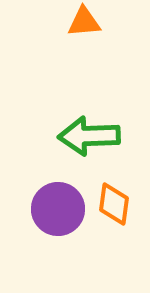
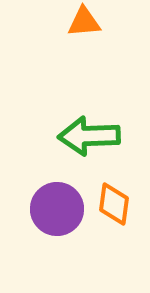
purple circle: moved 1 px left
